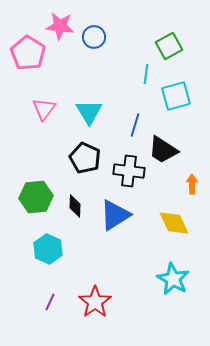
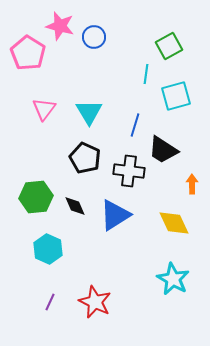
pink star: rotated 8 degrees clockwise
black diamond: rotated 25 degrees counterclockwise
red star: rotated 12 degrees counterclockwise
